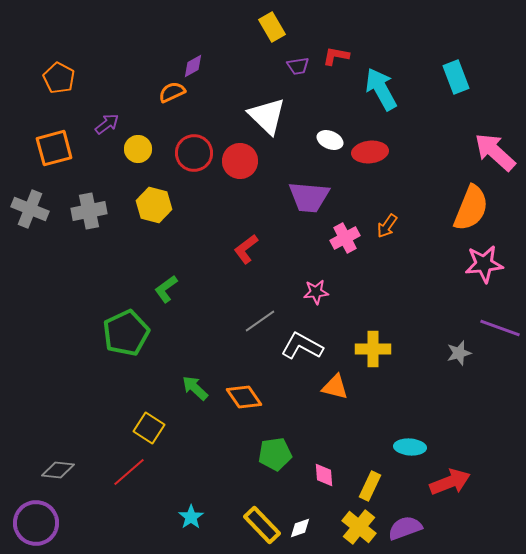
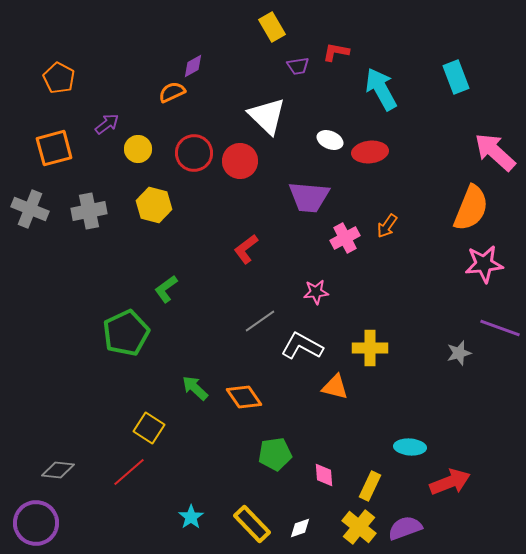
red L-shape at (336, 56): moved 4 px up
yellow cross at (373, 349): moved 3 px left, 1 px up
yellow rectangle at (262, 525): moved 10 px left, 1 px up
